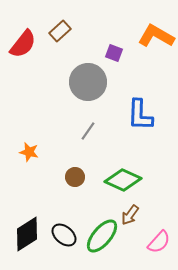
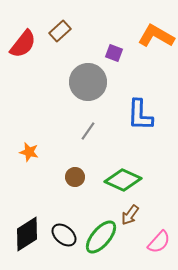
green ellipse: moved 1 px left, 1 px down
